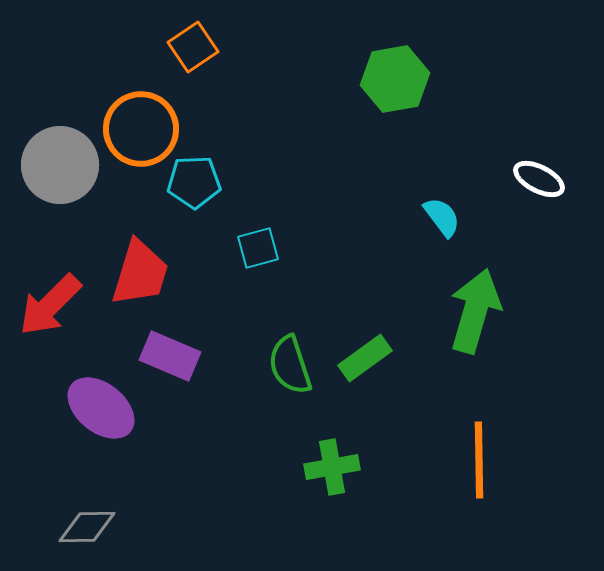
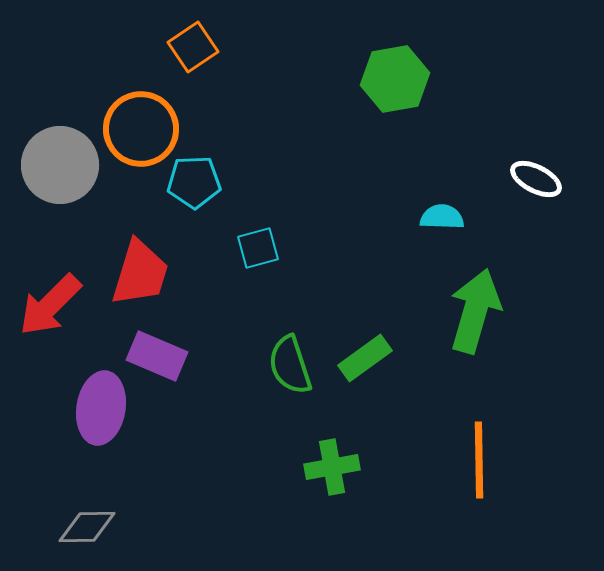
white ellipse: moved 3 px left
cyan semicircle: rotated 51 degrees counterclockwise
purple rectangle: moved 13 px left
purple ellipse: rotated 60 degrees clockwise
